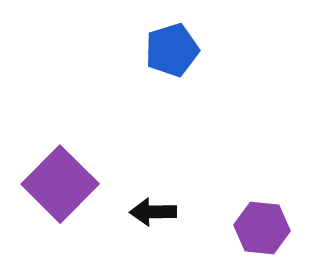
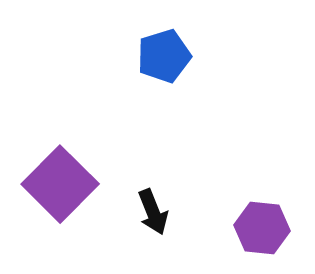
blue pentagon: moved 8 px left, 6 px down
black arrow: rotated 111 degrees counterclockwise
